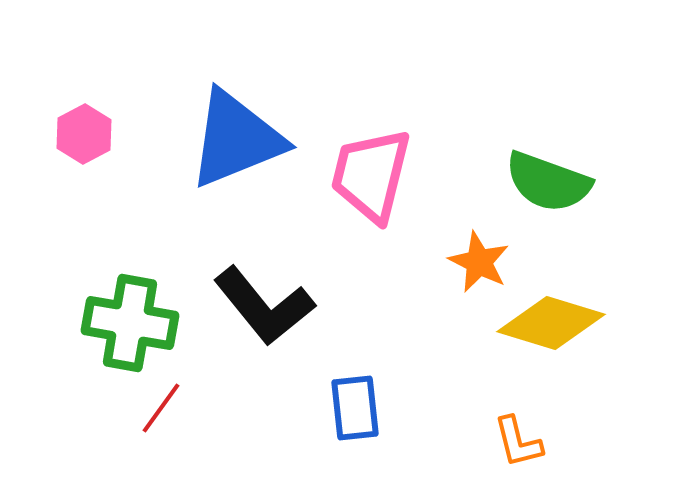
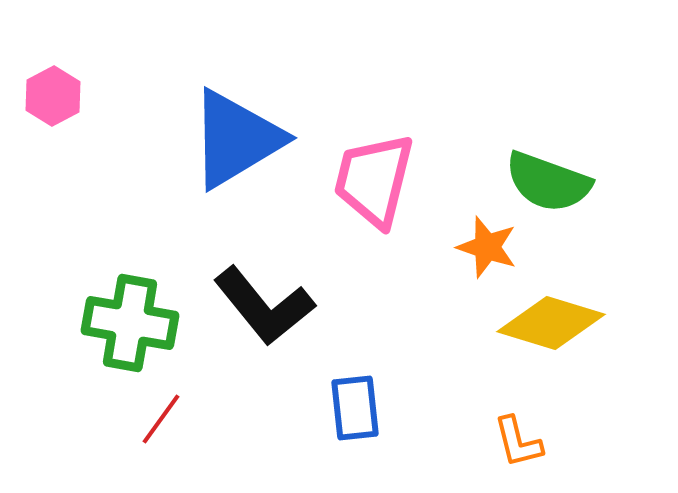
pink hexagon: moved 31 px left, 38 px up
blue triangle: rotated 9 degrees counterclockwise
pink trapezoid: moved 3 px right, 5 px down
orange star: moved 8 px right, 15 px up; rotated 8 degrees counterclockwise
red line: moved 11 px down
